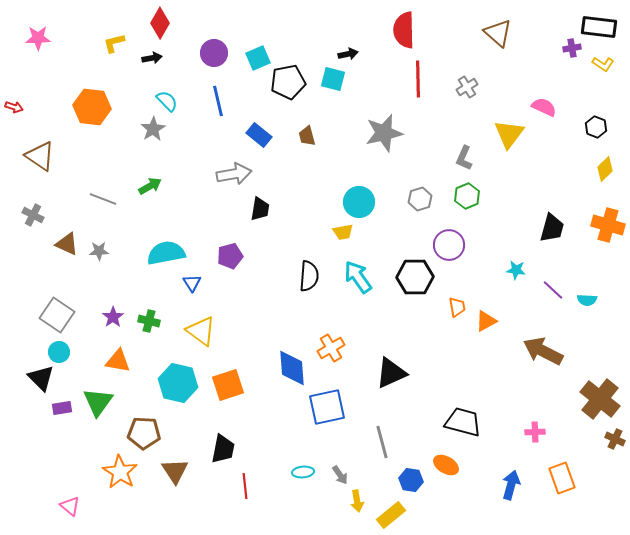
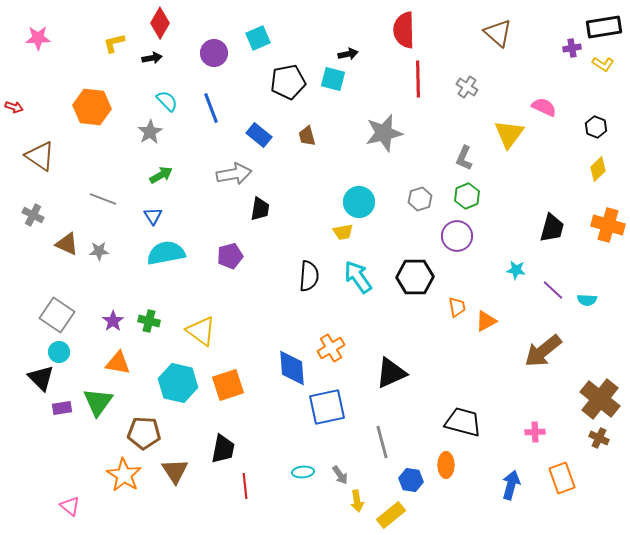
black rectangle at (599, 27): moved 5 px right; rotated 16 degrees counterclockwise
cyan square at (258, 58): moved 20 px up
gray cross at (467, 87): rotated 25 degrees counterclockwise
blue line at (218, 101): moved 7 px left, 7 px down; rotated 8 degrees counterclockwise
gray star at (153, 129): moved 3 px left, 3 px down
yellow diamond at (605, 169): moved 7 px left
green arrow at (150, 186): moved 11 px right, 11 px up
purple circle at (449, 245): moved 8 px right, 9 px up
blue triangle at (192, 283): moved 39 px left, 67 px up
purple star at (113, 317): moved 4 px down
brown arrow at (543, 351): rotated 66 degrees counterclockwise
orange triangle at (118, 361): moved 2 px down
brown cross at (615, 439): moved 16 px left, 1 px up
orange ellipse at (446, 465): rotated 60 degrees clockwise
orange star at (120, 472): moved 4 px right, 3 px down
